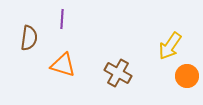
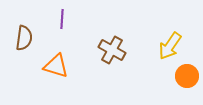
brown semicircle: moved 5 px left
orange triangle: moved 7 px left, 1 px down
brown cross: moved 6 px left, 23 px up
